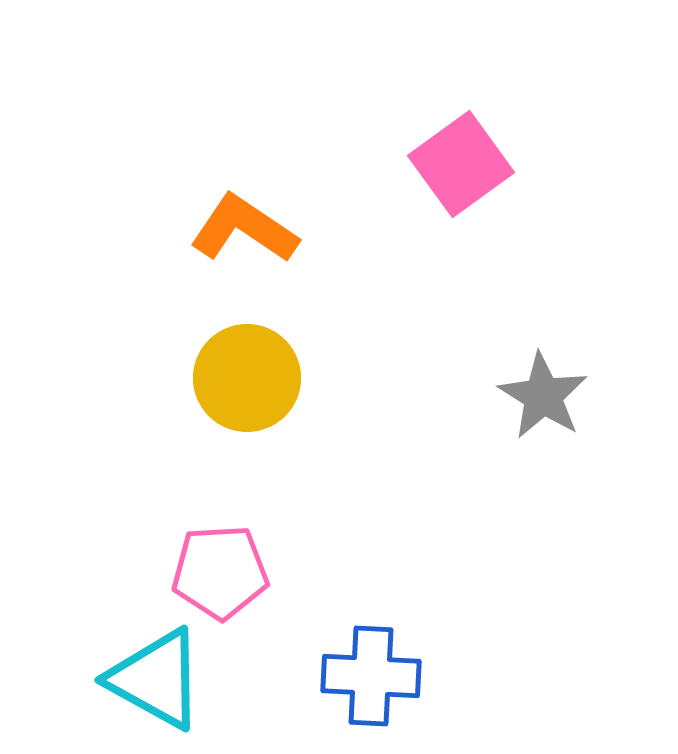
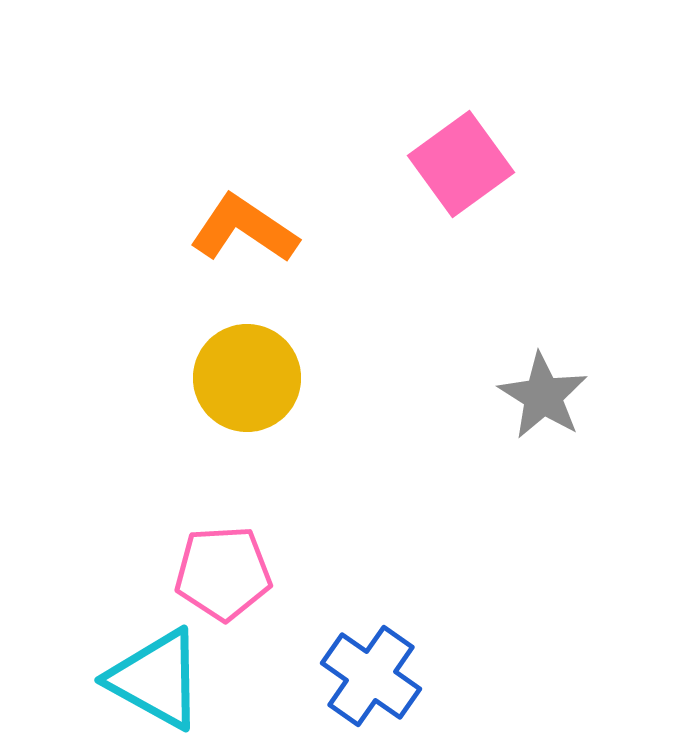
pink pentagon: moved 3 px right, 1 px down
blue cross: rotated 32 degrees clockwise
